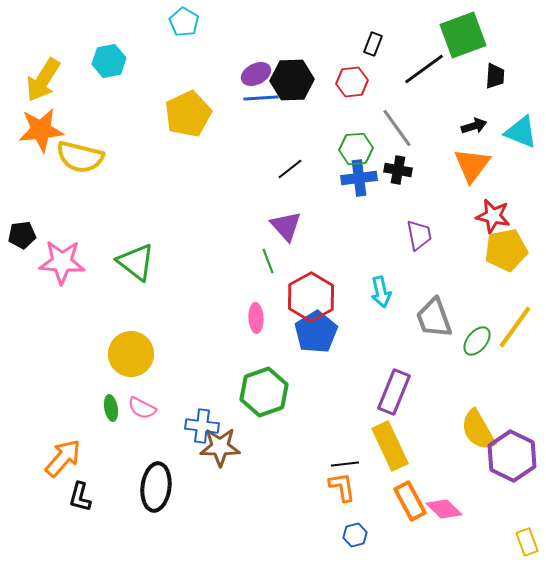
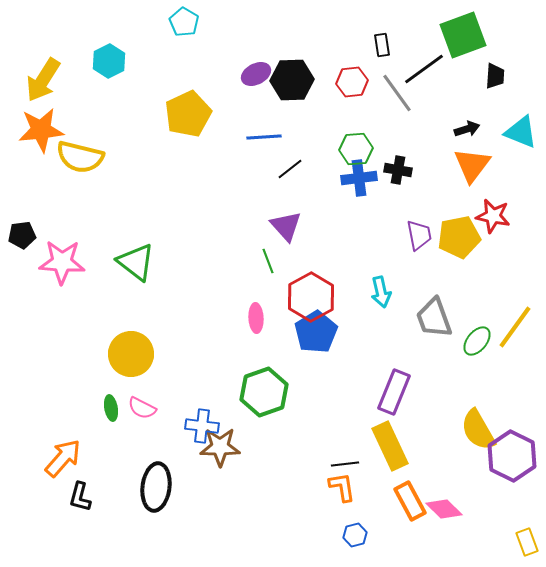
black rectangle at (373, 44): moved 9 px right, 1 px down; rotated 30 degrees counterclockwise
cyan hexagon at (109, 61): rotated 16 degrees counterclockwise
blue line at (261, 98): moved 3 px right, 39 px down
black arrow at (474, 126): moved 7 px left, 3 px down
gray line at (397, 128): moved 35 px up
yellow pentagon at (506, 250): moved 47 px left, 13 px up
